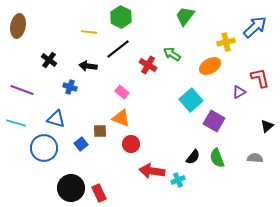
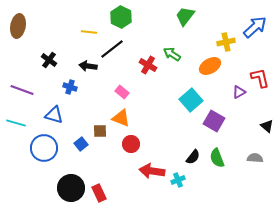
black line: moved 6 px left
blue triangle: moved 2 px left, 4 px up
black triangle: rotated 40 degrees counterclockwise
